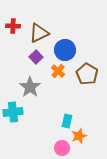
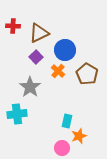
cyan cross: moved 4 px right, 2 px down
